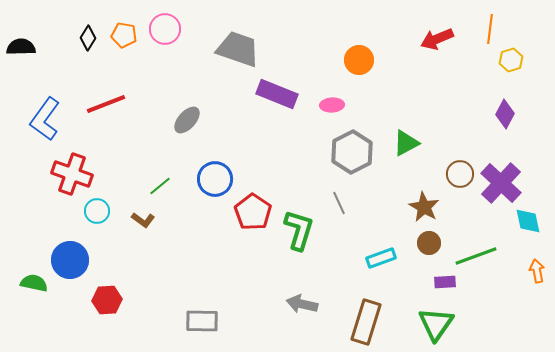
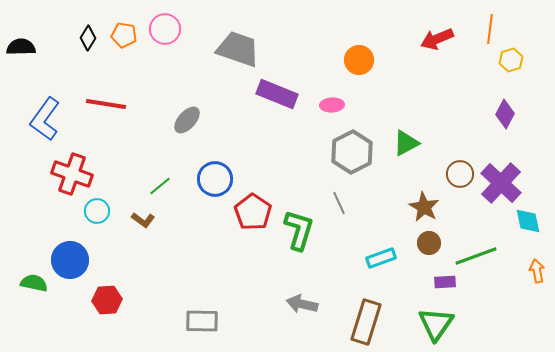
red line at (106, 104): rotated 30 degrees clockwise
